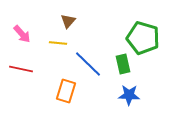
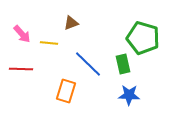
brown triangle: moved 3 px right, 2 px down; rotated 28 degrees clockwise
yellow line: moved 9 px left
red line: rotated 10 degrees counterclockwise
